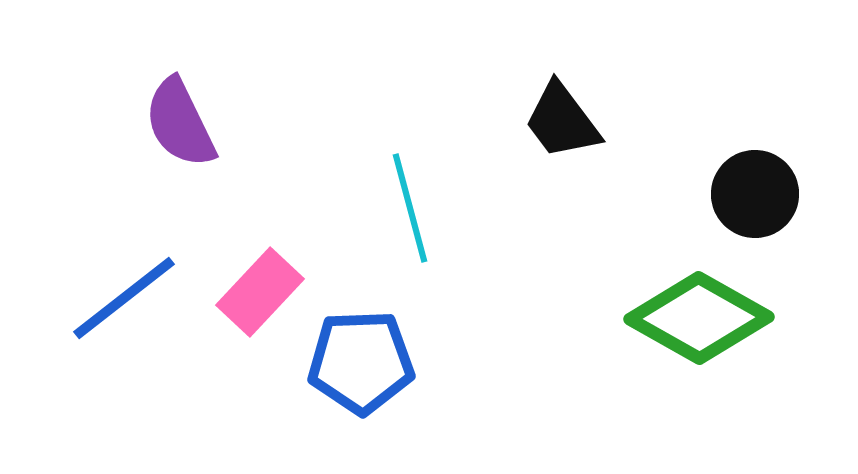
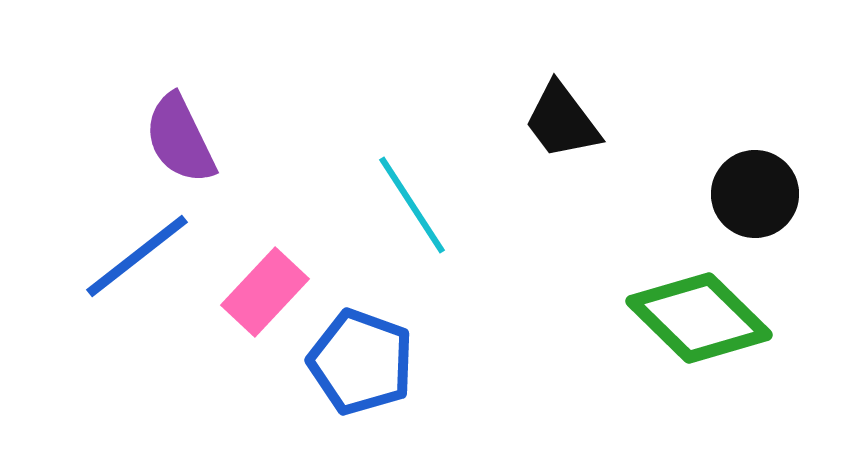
purple semicircle: moved 16 px down
cyan line: moved 2 px right, 3 px up; rotated 18 degrees counterclockwise
pink rectangle: moved 5 px right
blue line: moved 13 px right, 42 px up
green diamond: rotated 15 degrees clockwise
blue pentagon: rotated 22 degrees clockwise
